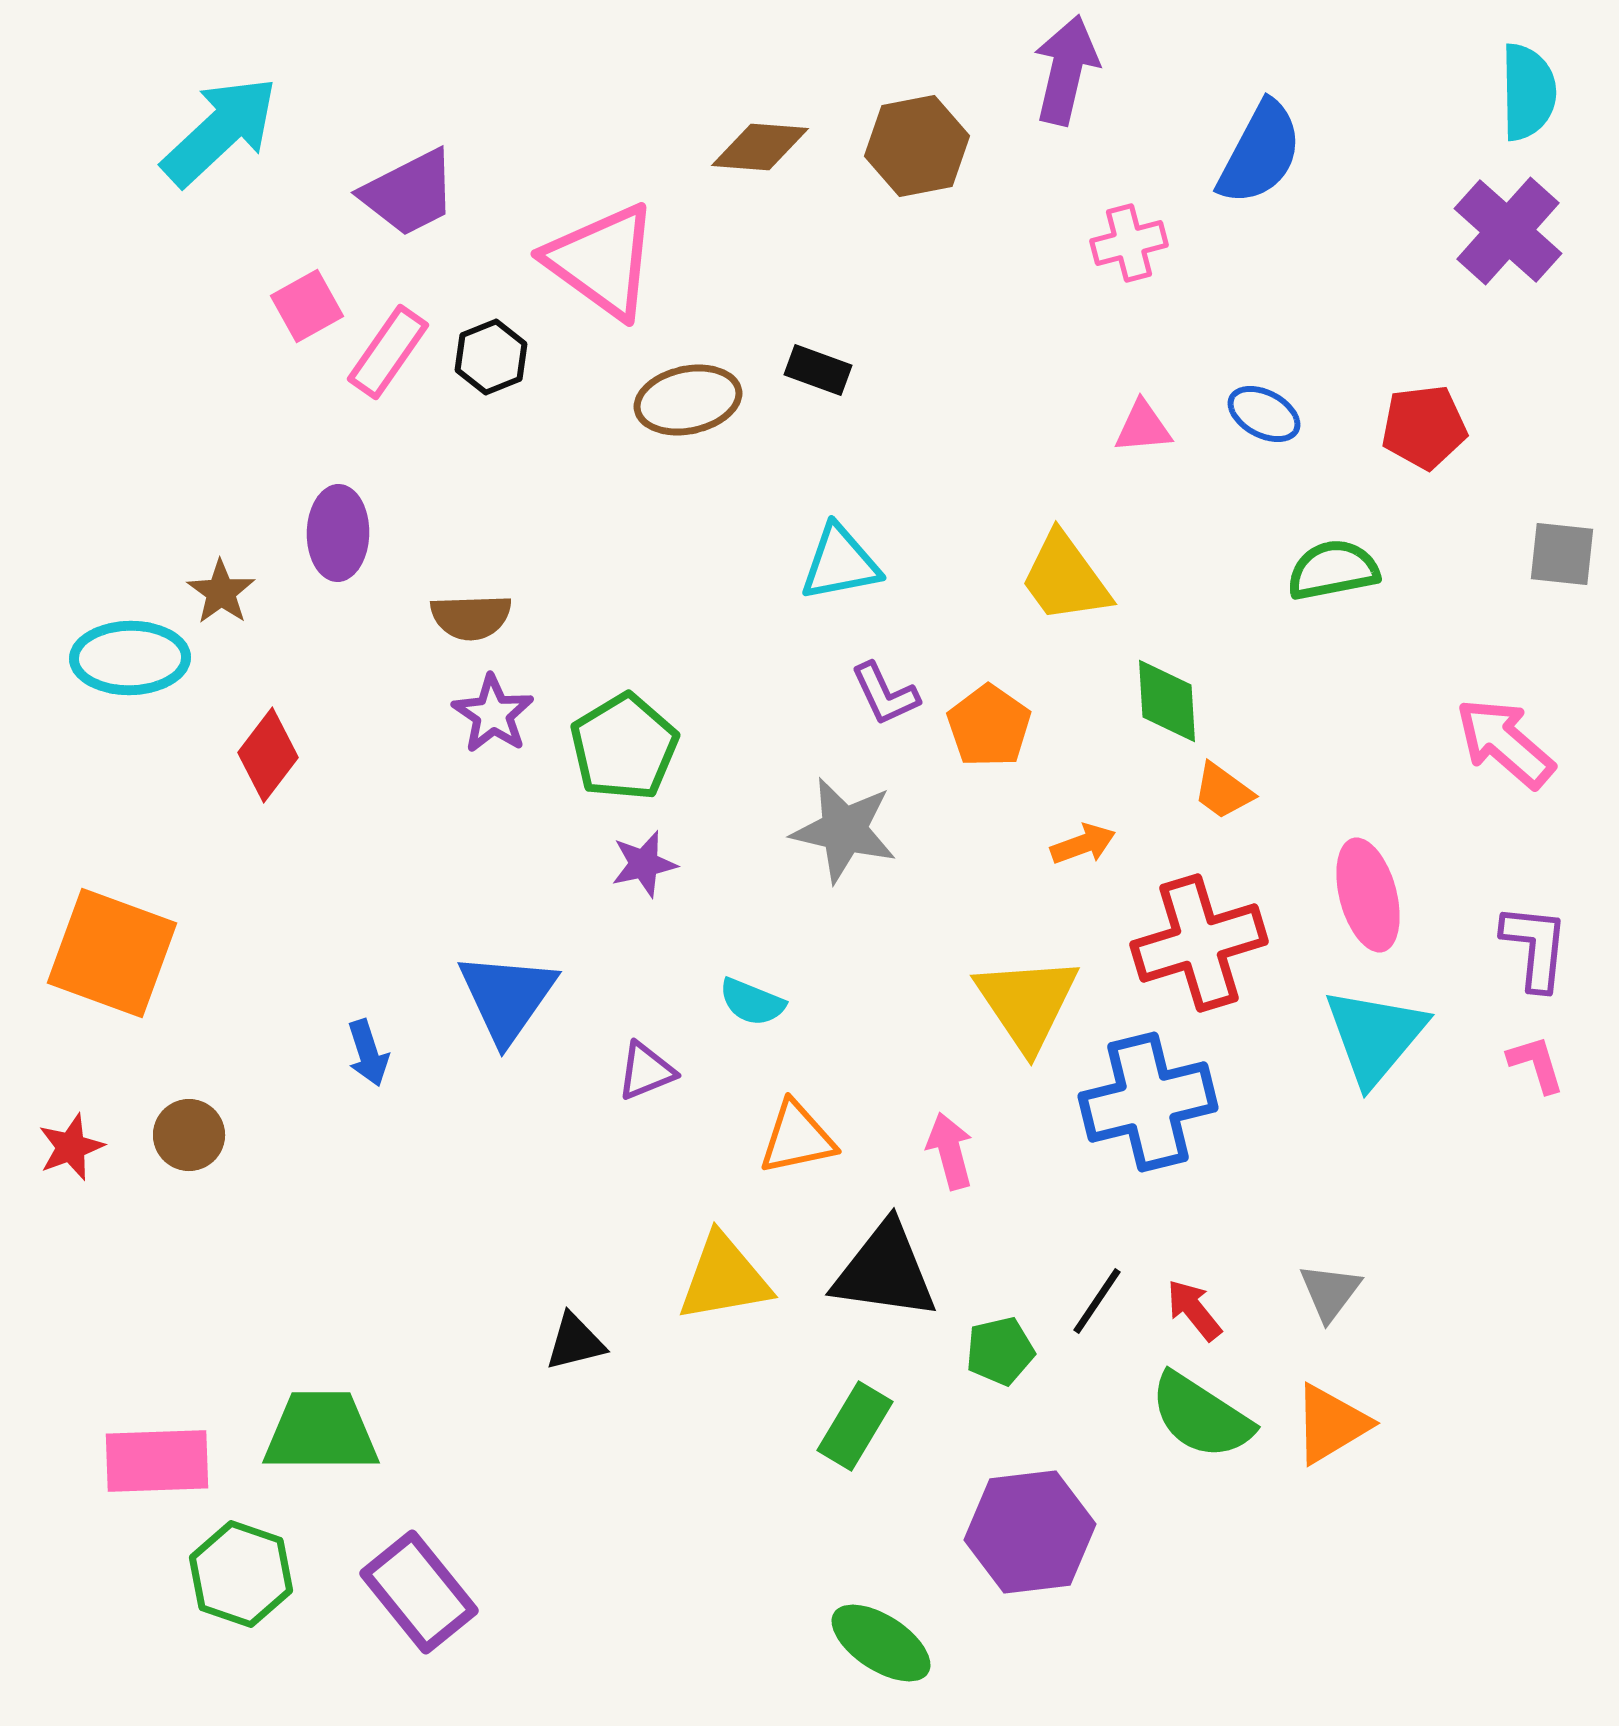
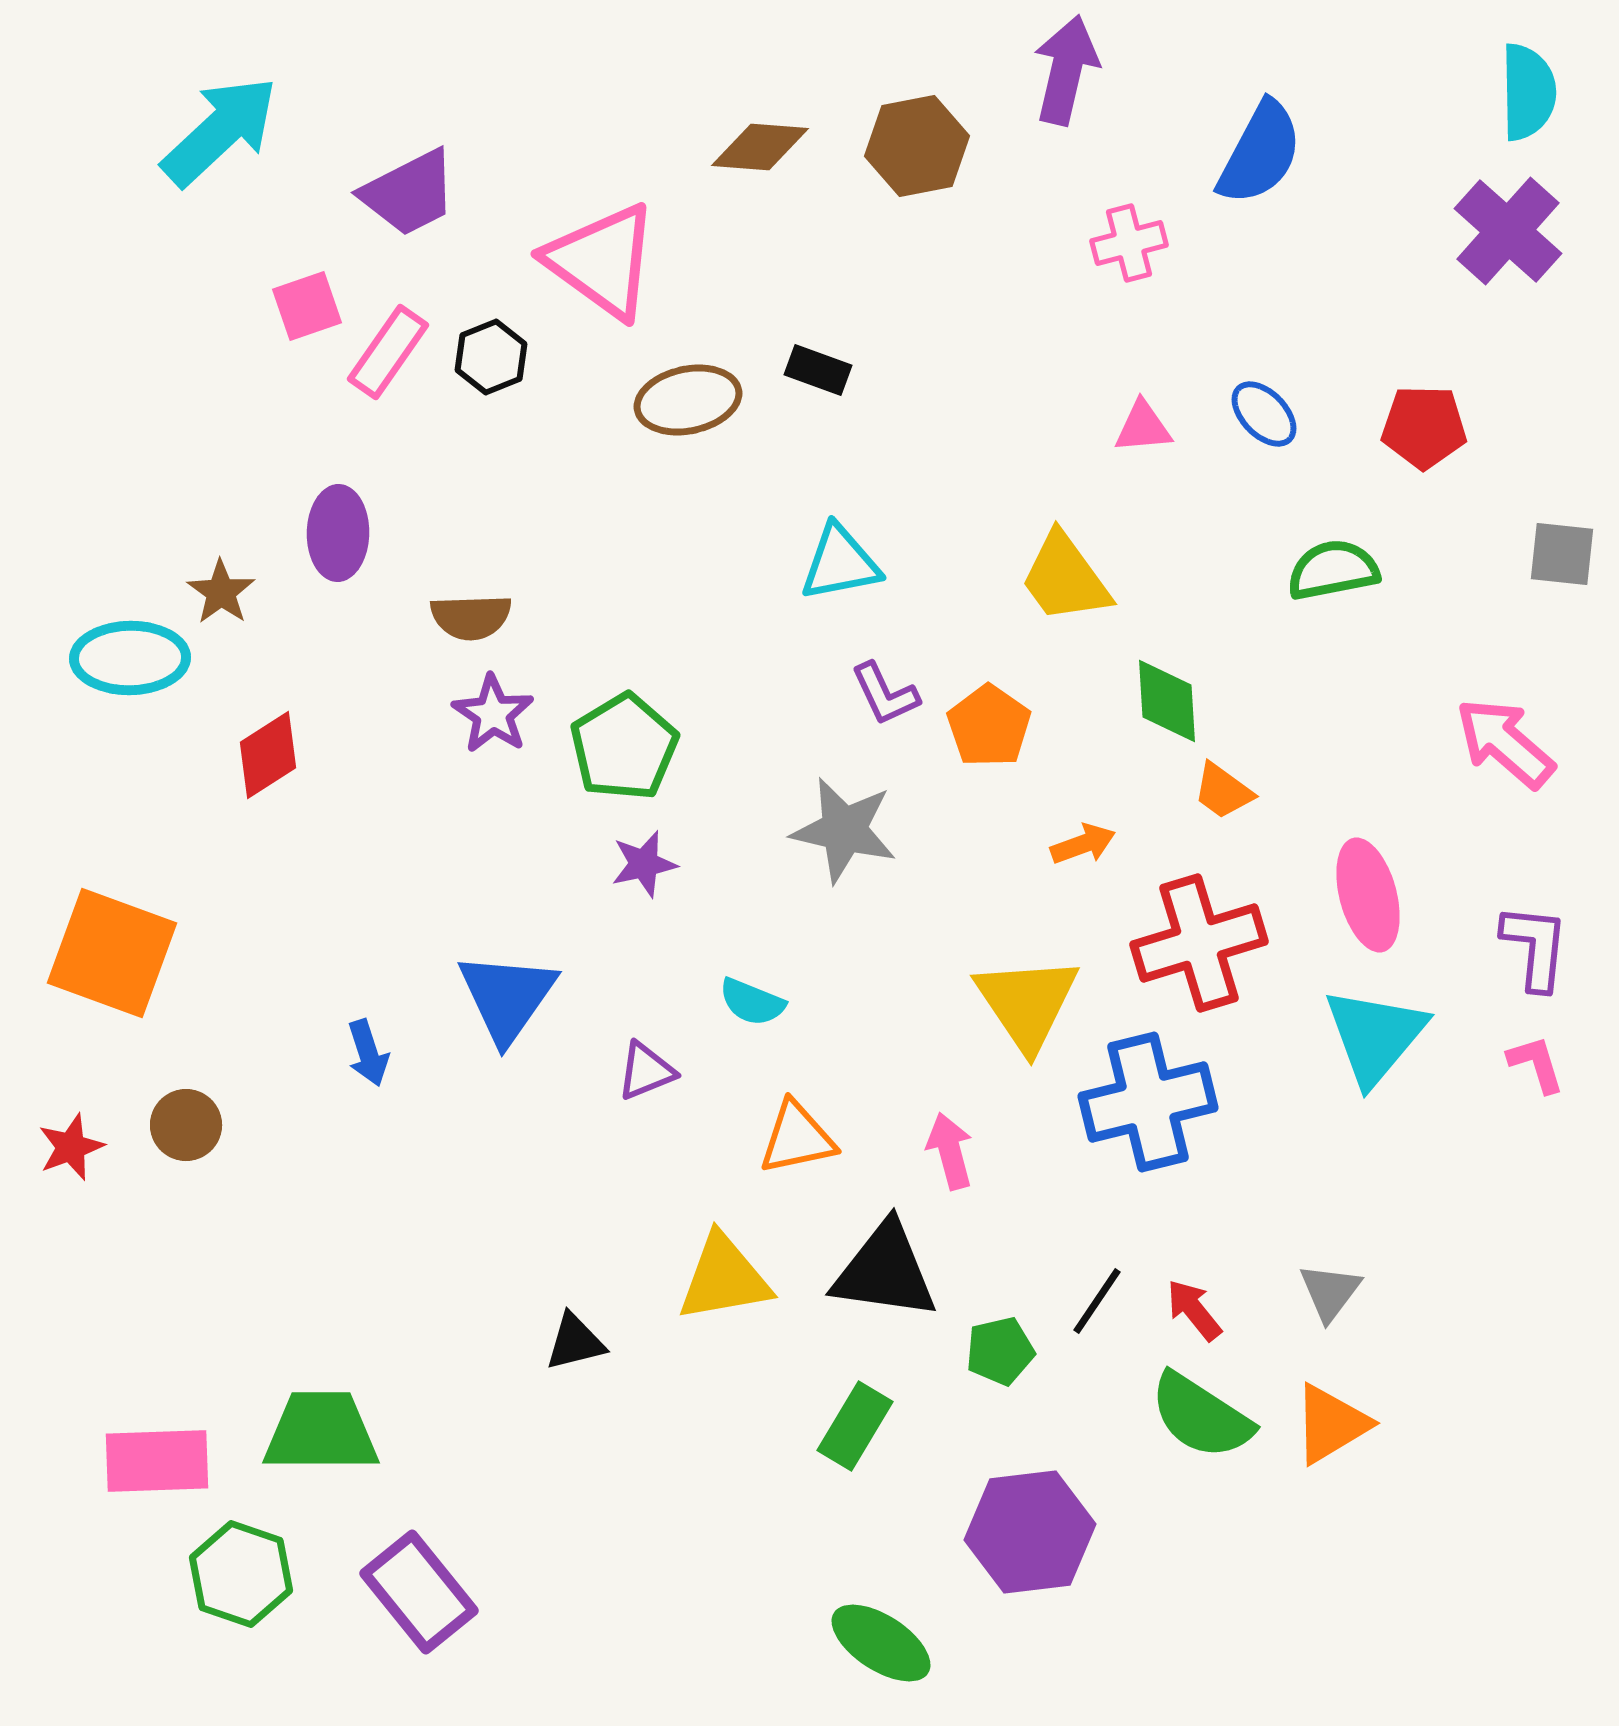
pink square at (307, 306): rotated 10 degrees clockwise
blue ellipse at (1264, 414): rotated 18 degrees clockwise
red pentagon at (1424, 427): rotated 8 degrees clockwise
red diamond at (268, 755): rotated 20 degrees clockwise
brown circle at (189, 1135): moved 3 px left, 10 px up
